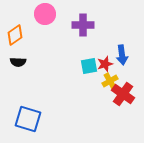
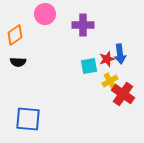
blue arrow: moved 2 px left, 1 px up
red star: moved 2 px right, 5 px up
blue square: rotated 12 degrees counterclockwise
